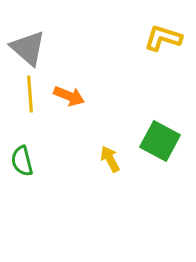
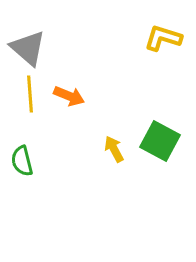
yellow arrow: moved 4 px right, 10 px up
